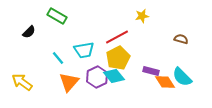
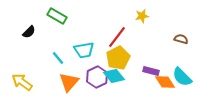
red line: rotated 25 degrees counterclockwise
